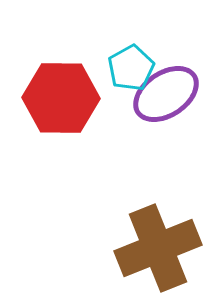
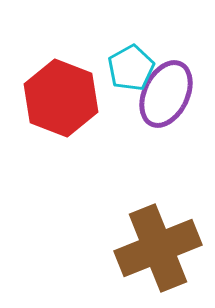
purple ellipse: rotated 30 degrees counterclockwise
red hexagon: rotated 20 degrees clockwise
